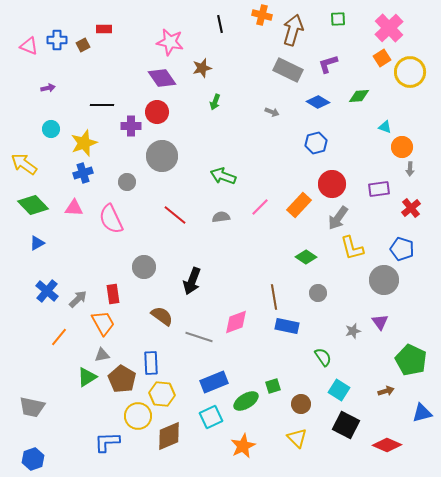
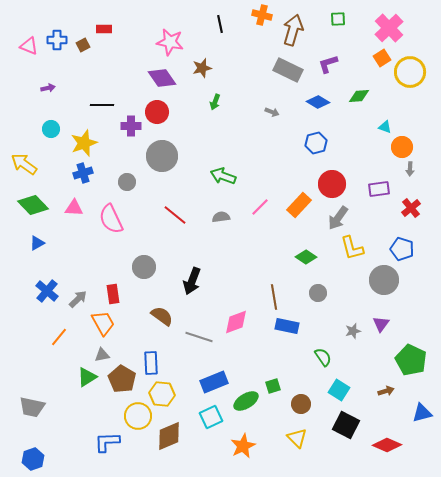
purple triangle at (380, 322): moved 1 px right, 2 px down; rotated 12 degrees clockwise
